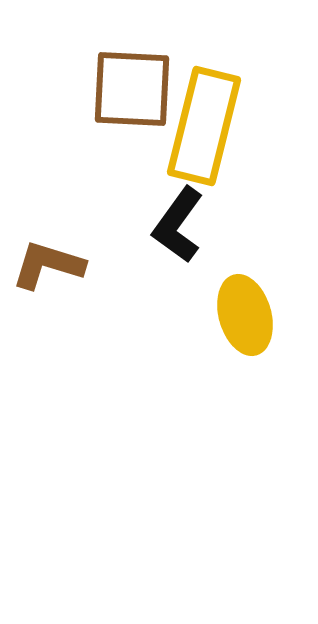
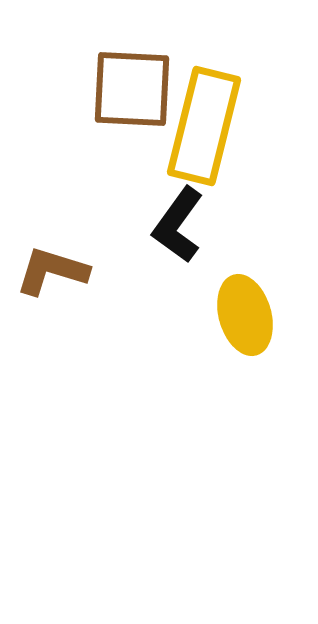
brown L-shape: moved 4 px right, 6 px down
